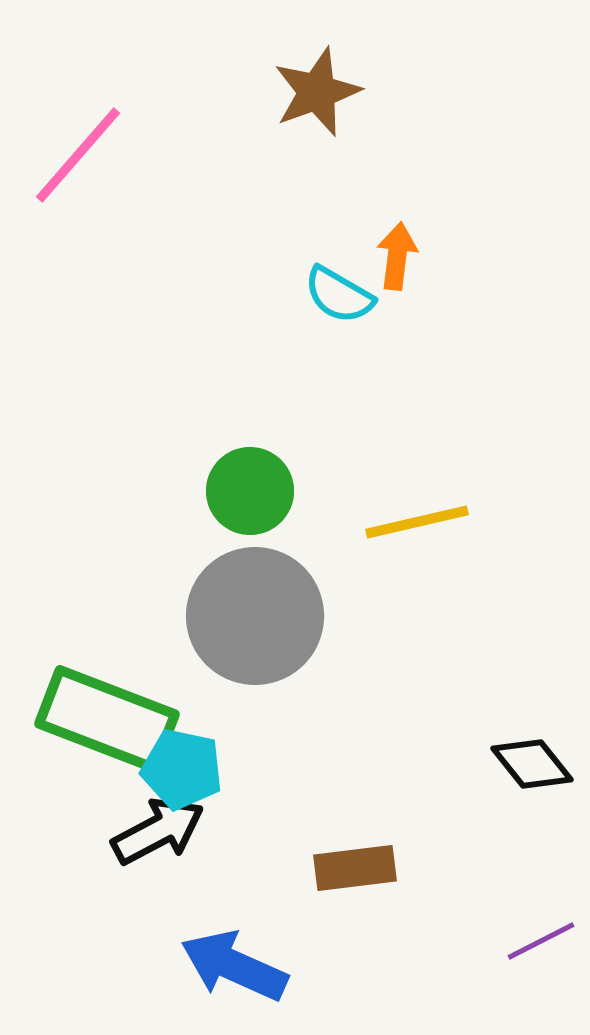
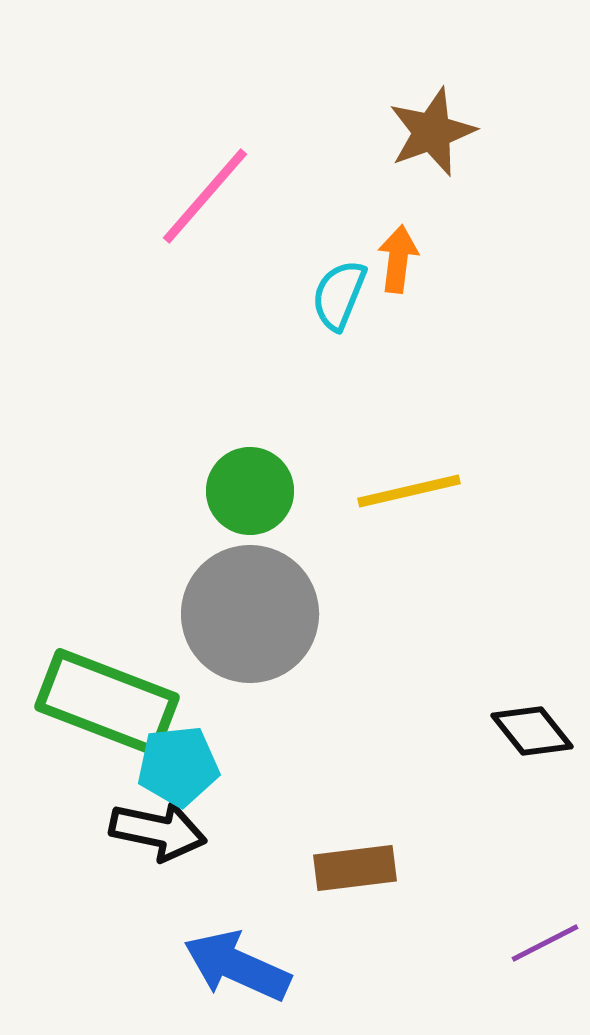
brown star: moved 115 px right, 40 px down
pink line: moved 127 px right, 41 px down
orange arrow: moved 1 px right, 3 px down
cyan semicircle: rotated 82 degrees clockwise
yellow line: moved 8 px left, 31 px up
gray circle: moved 5 px left, 2 px up
green rectangle: moved 17 px up
black diamond: moved 33 px up
cyan pentagon: moved 4 px left, 3 px up; rotated 18 degrees counterclockwise
black arrow: rotated 40 degrees clockwise
purple line: moved 4 px right, 2 px down
blue arrow: moved 3 px right
